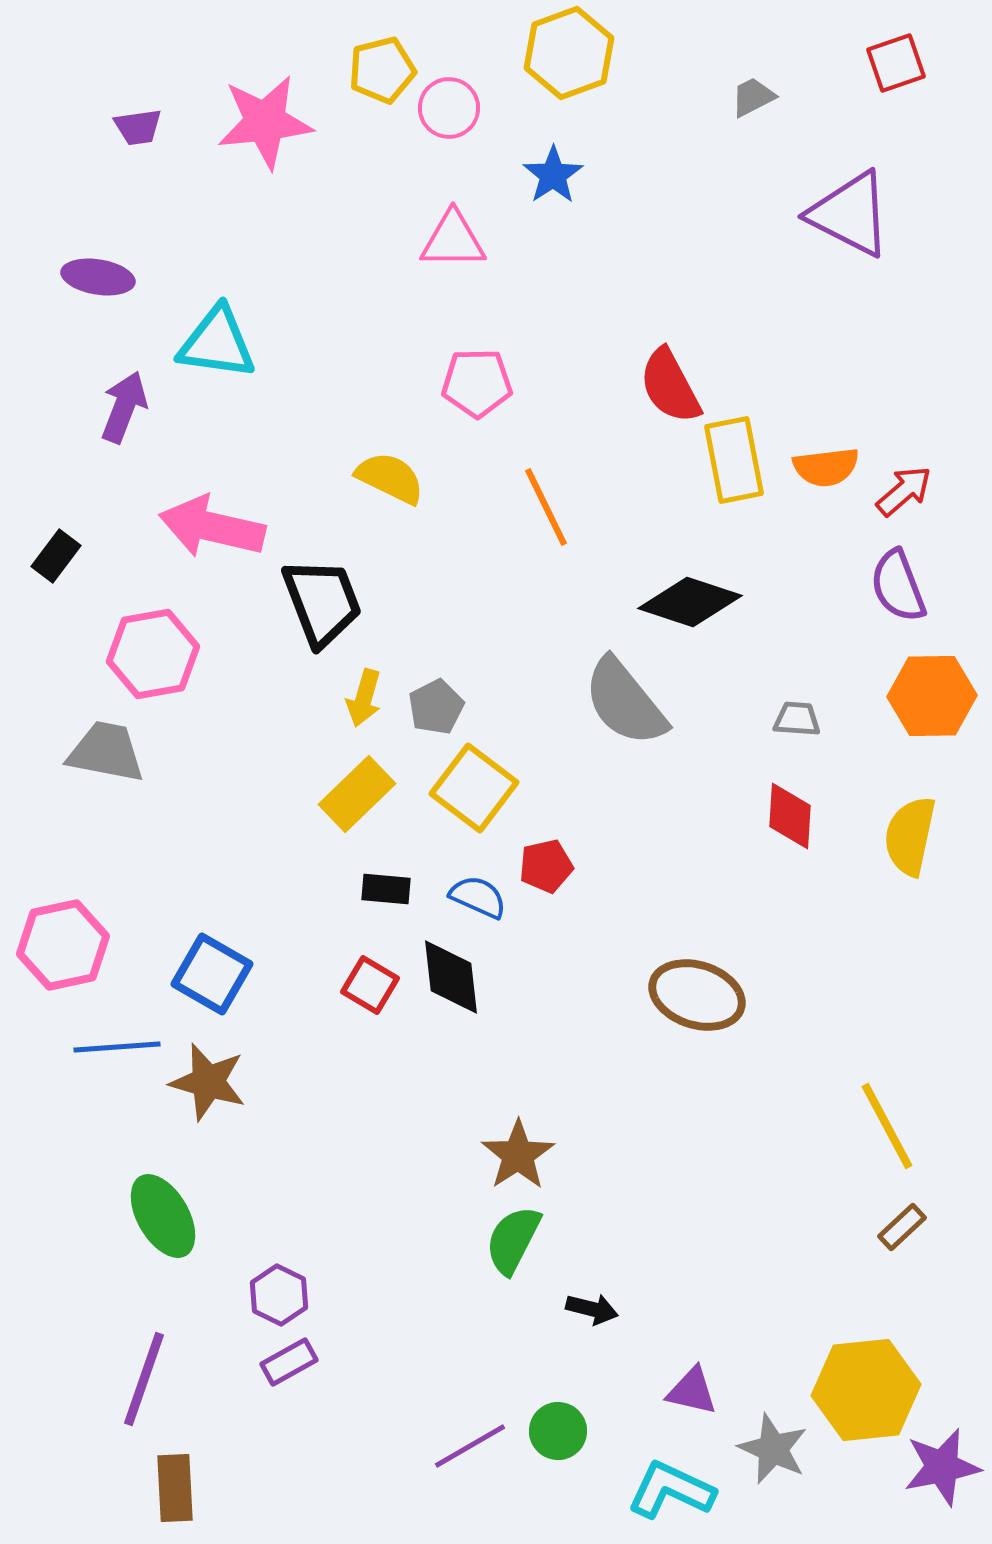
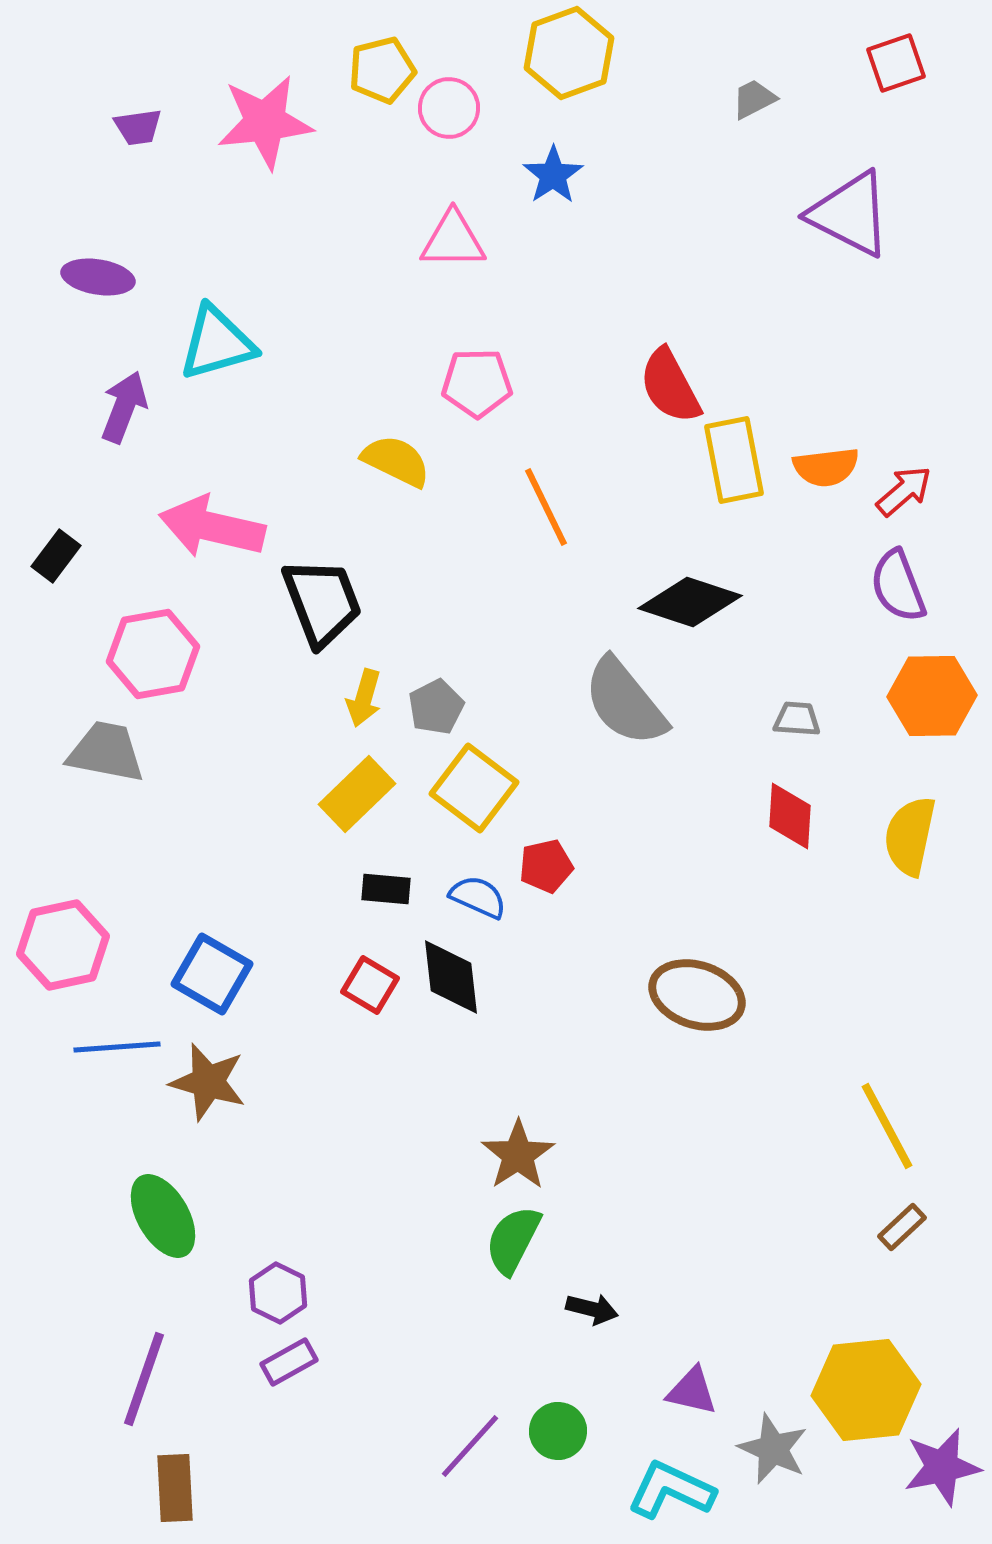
gray trapezoid at (753, 97): moved 1 px right, 2 px down
cyan triangle at (217, 343): rotated 24 degrees counterclockwise
yellow semicircle at (390, 478): moved 6 px right, 17 px up
purple hexagon at (279, 1295): moved 1 px left, 2 px up
purple line at (470, 1446): rotated 18 degrees counterclockwise
